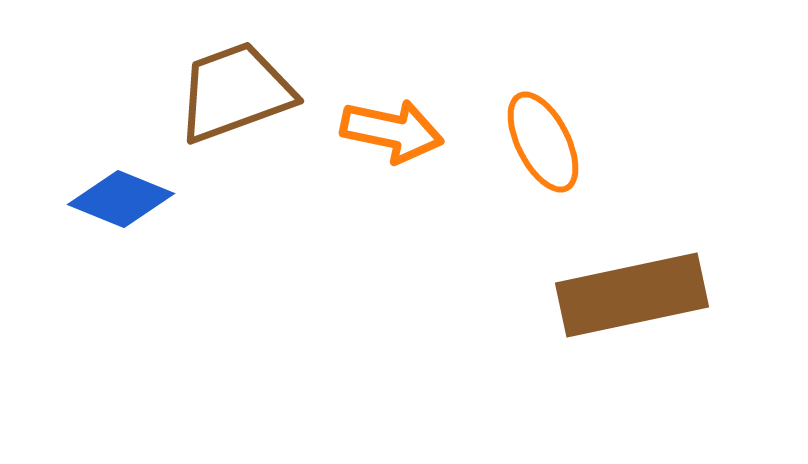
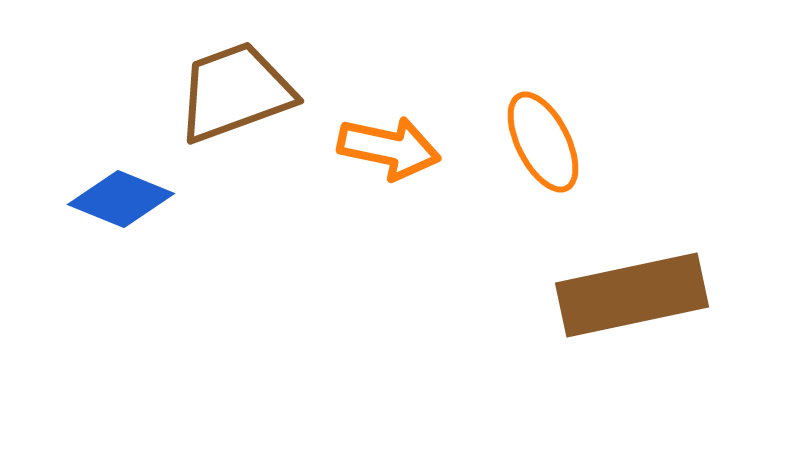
orange arrow: moved 3 px left, 17 px down
